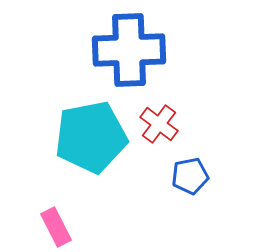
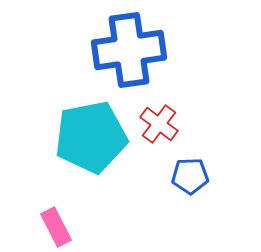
blue cross: rotated 6 degrees counterclockwise
blue pentagon: rotated 9 degrees clockwise
